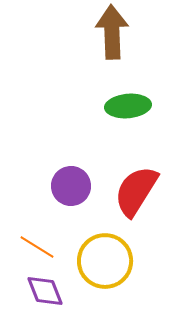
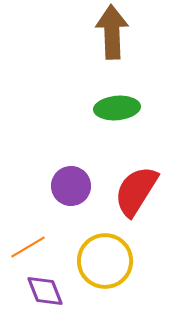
green ellipse: moved 11 px left, 2 px down
orange line: moved 9 px left; rotated 63 degrees counterclockwise
